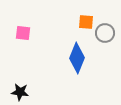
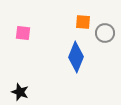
orange square: moved 3 px left
blue diamond: moved 1 px left, 1 px up
black star: rotated 12 degrees clockwise
